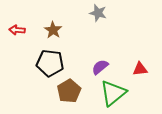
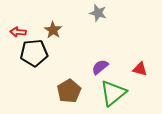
red arrow: moved 1 px right, 2 px down
black pentagon: moved 16 px left, 10 px up; rotated 12 degrees counterclockwise
red triangle: rotated 21 degrees clockwise
